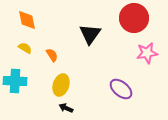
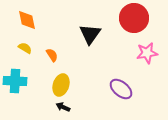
black arrow: moved 3 px left, 1 px up
